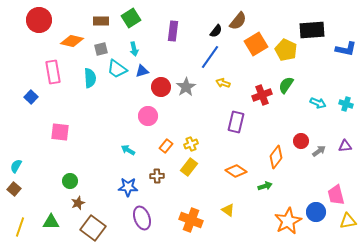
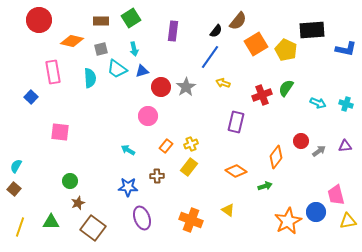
green semicircle at (286, 85): moved 3 px down
